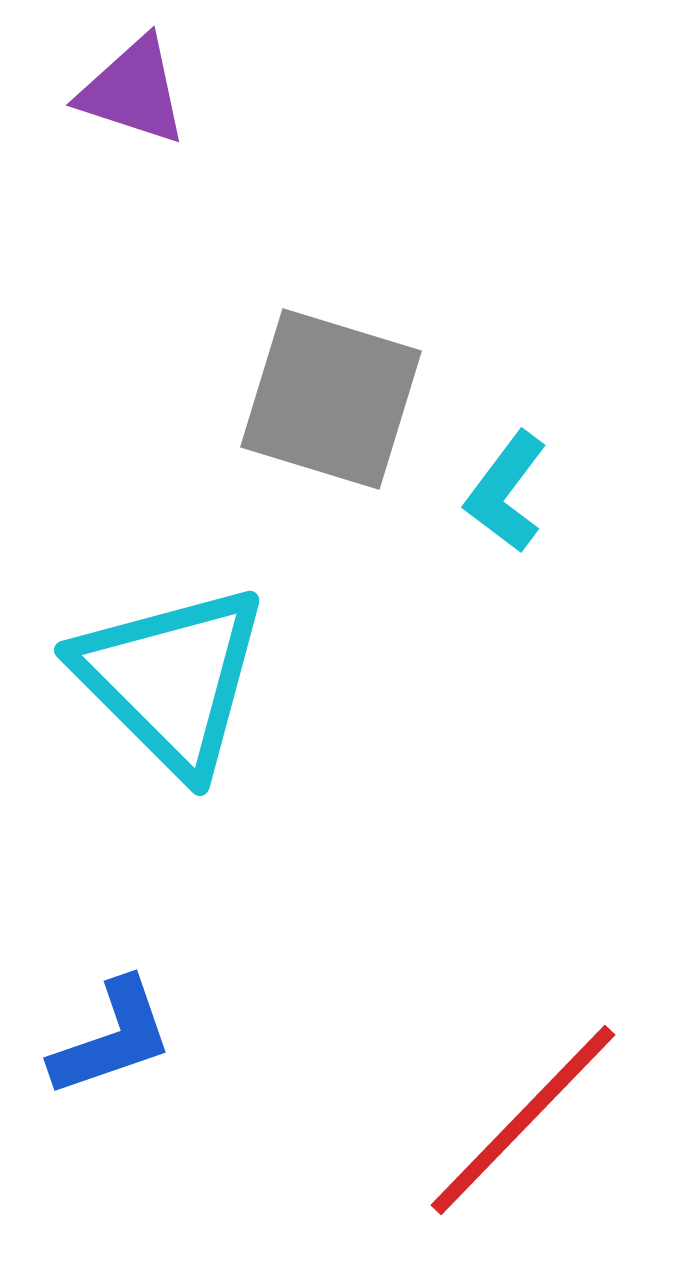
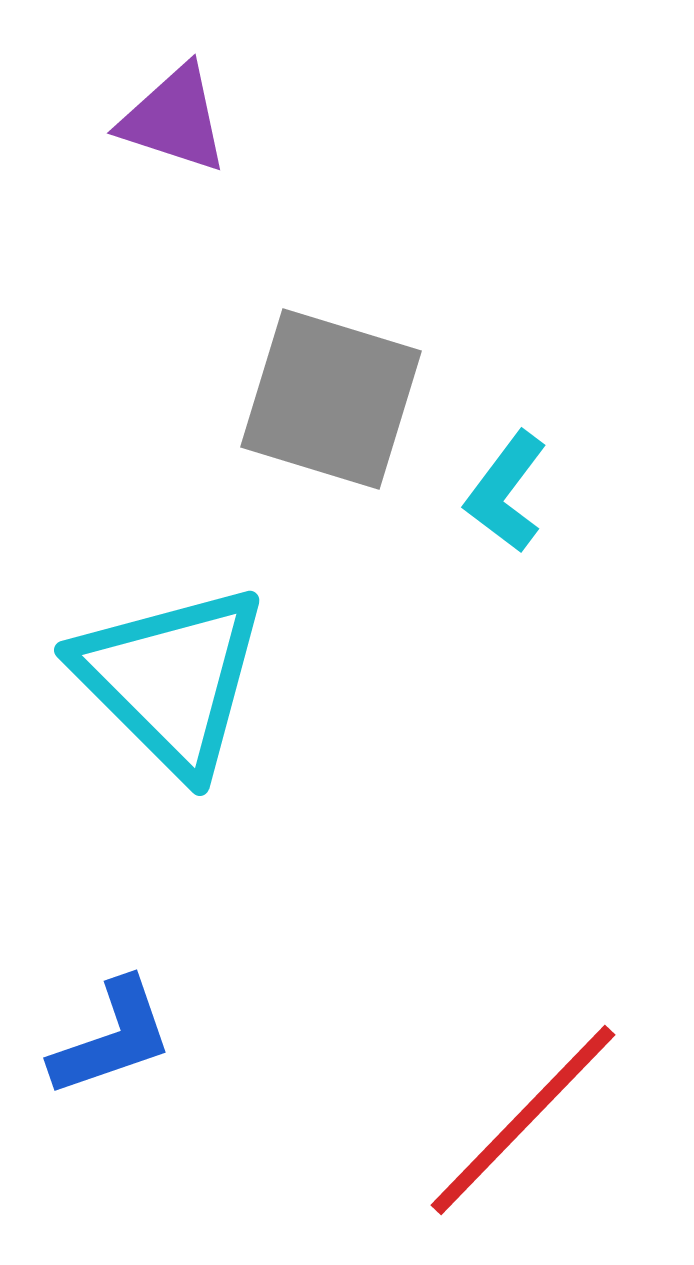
purple triangle: moved 41 px right, 28 px down
